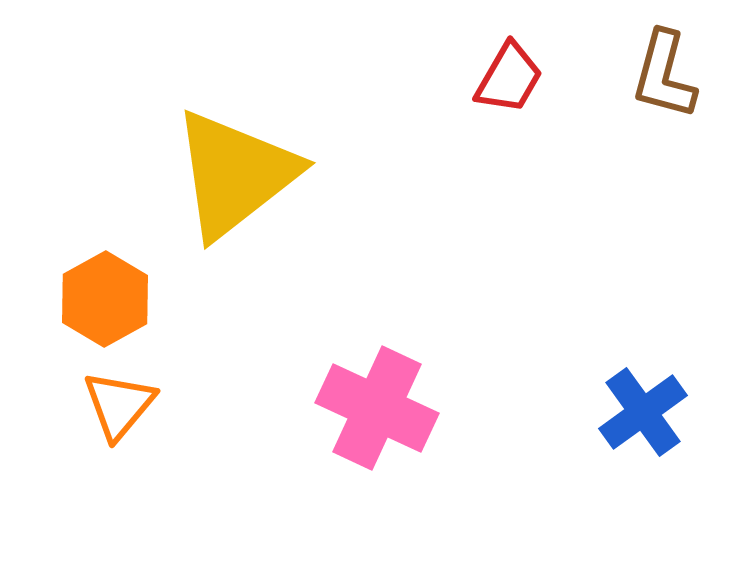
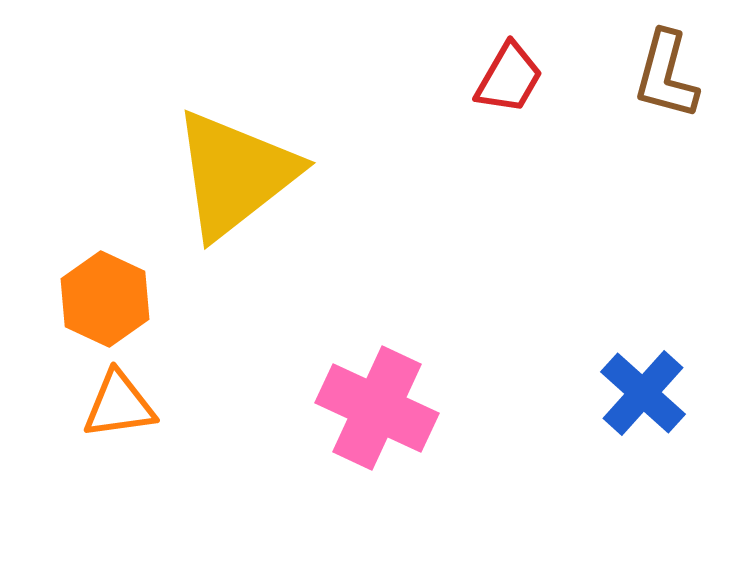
brown L-shape: moved 2 px right
orange hexagon: rotated 6 degrees counterclockwise
orange triangle: rotated 42 degrees clockwise
blue cross: moved 19 px up; rotated 12 degrees counterclockwise
